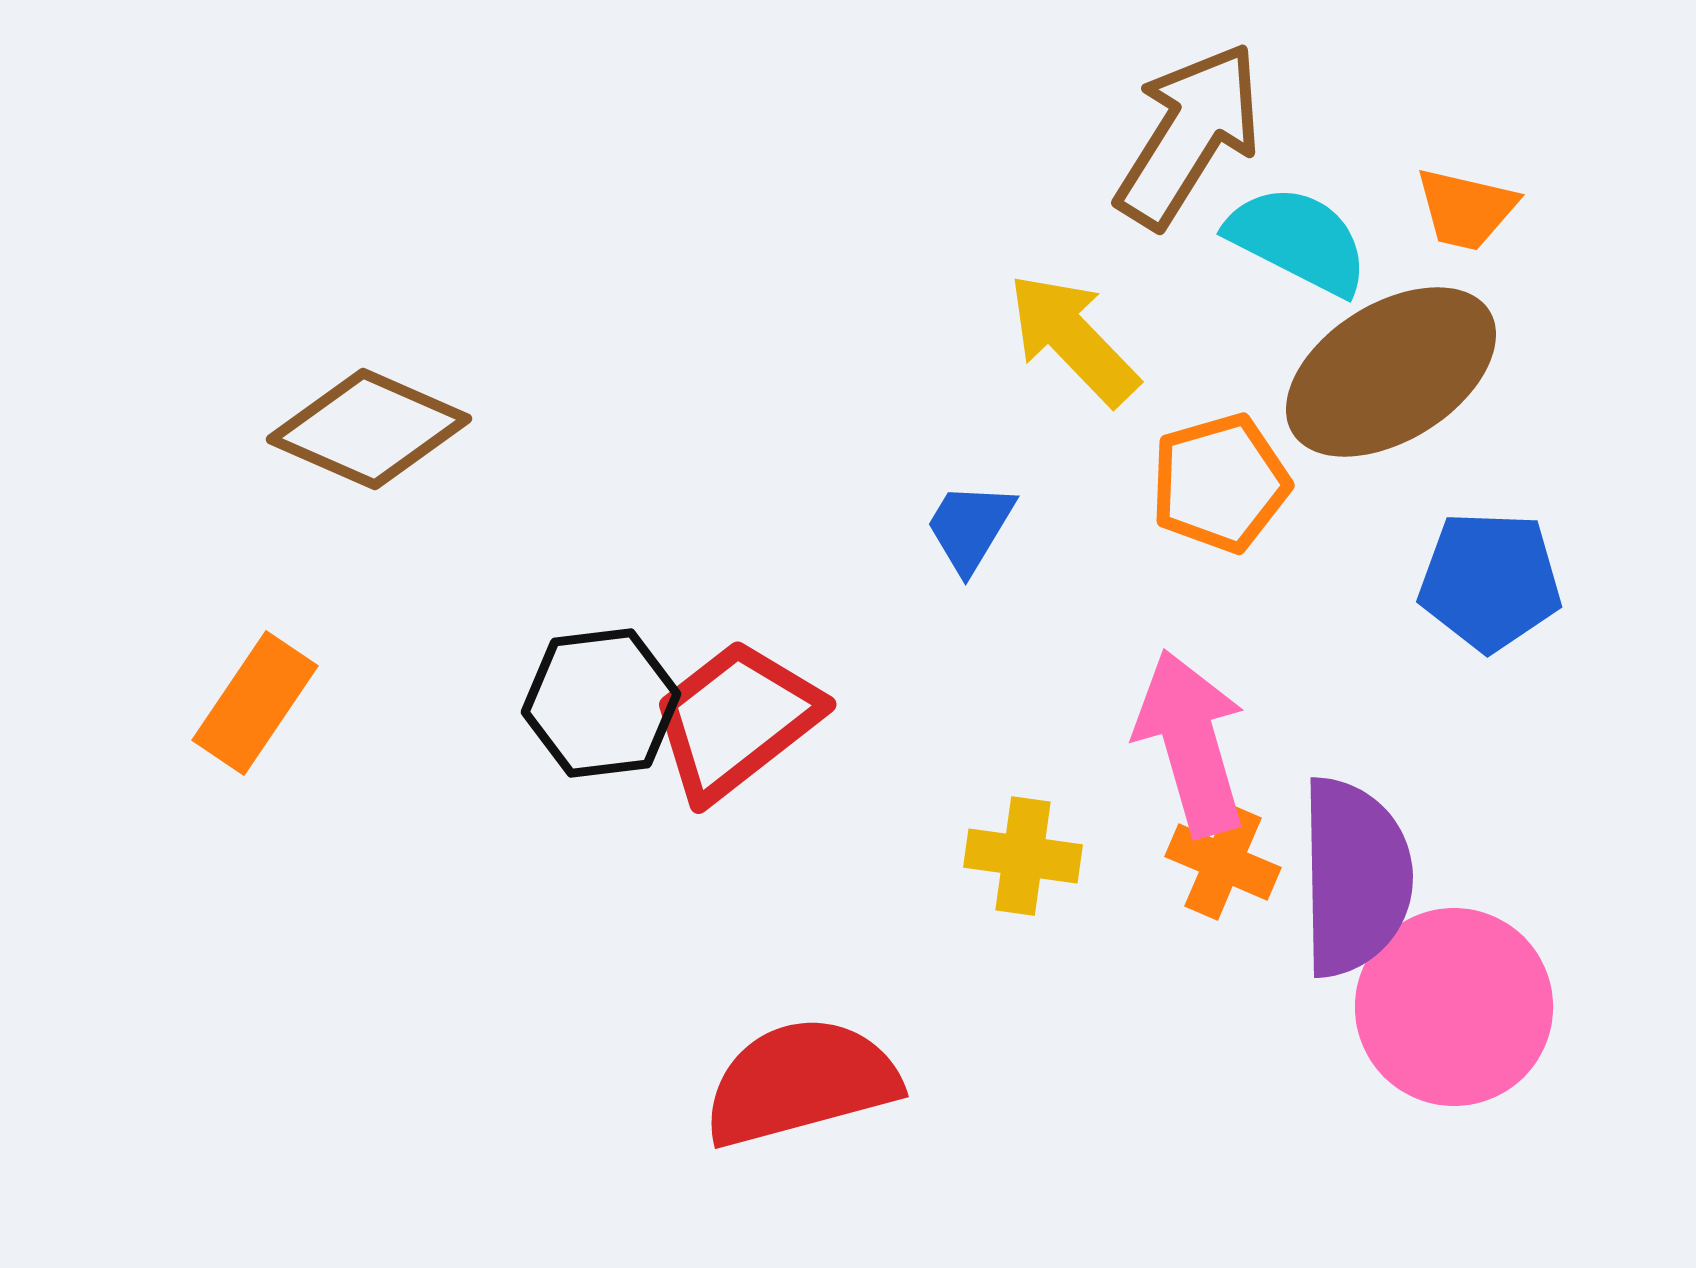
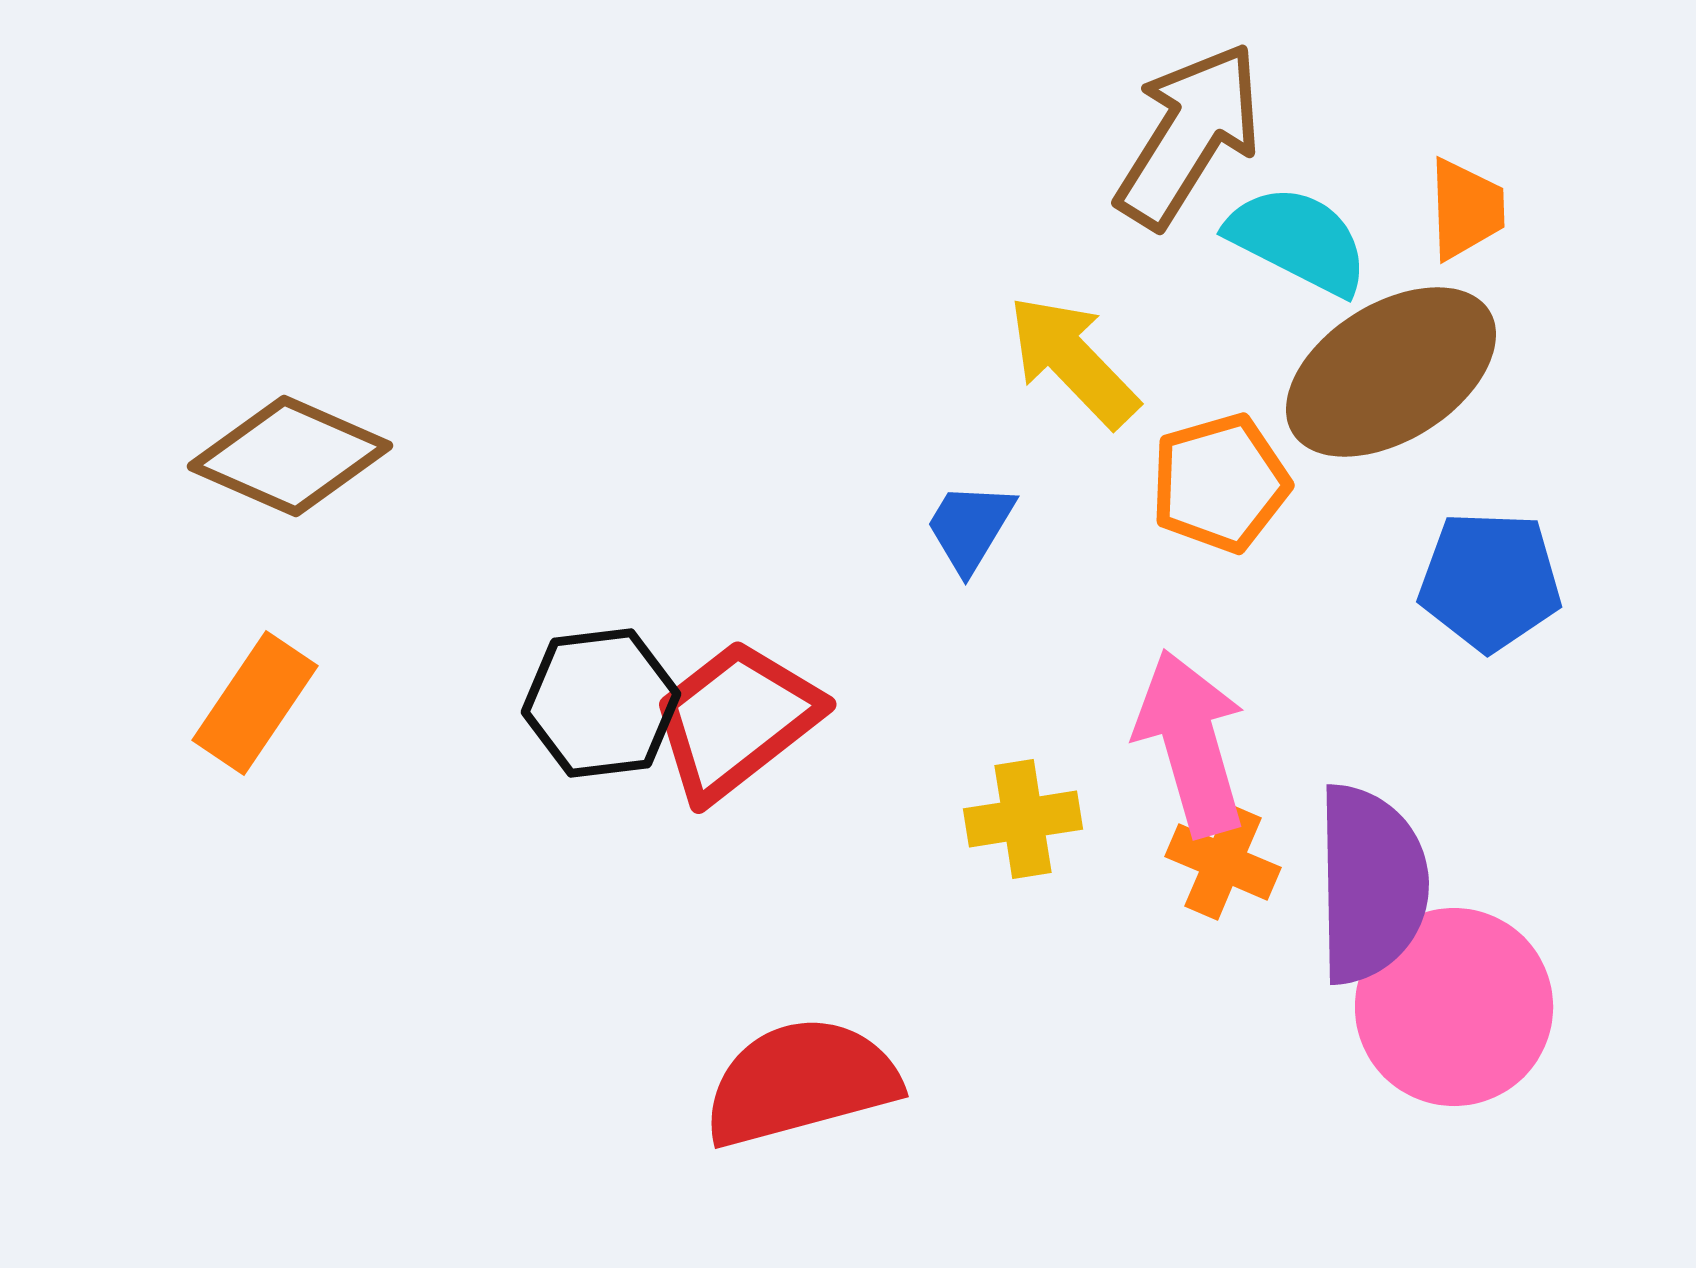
orange trapezoid: rotated 105 degrees counterclockwise
yellow arrow: moved 22 px down
brown diamond: moved 79 px left, 27 px down
yellow cross: moved 37 px up; rotated 17 degrees counterclockwise
purple semicircle: moved 16 px right, 7 px down
